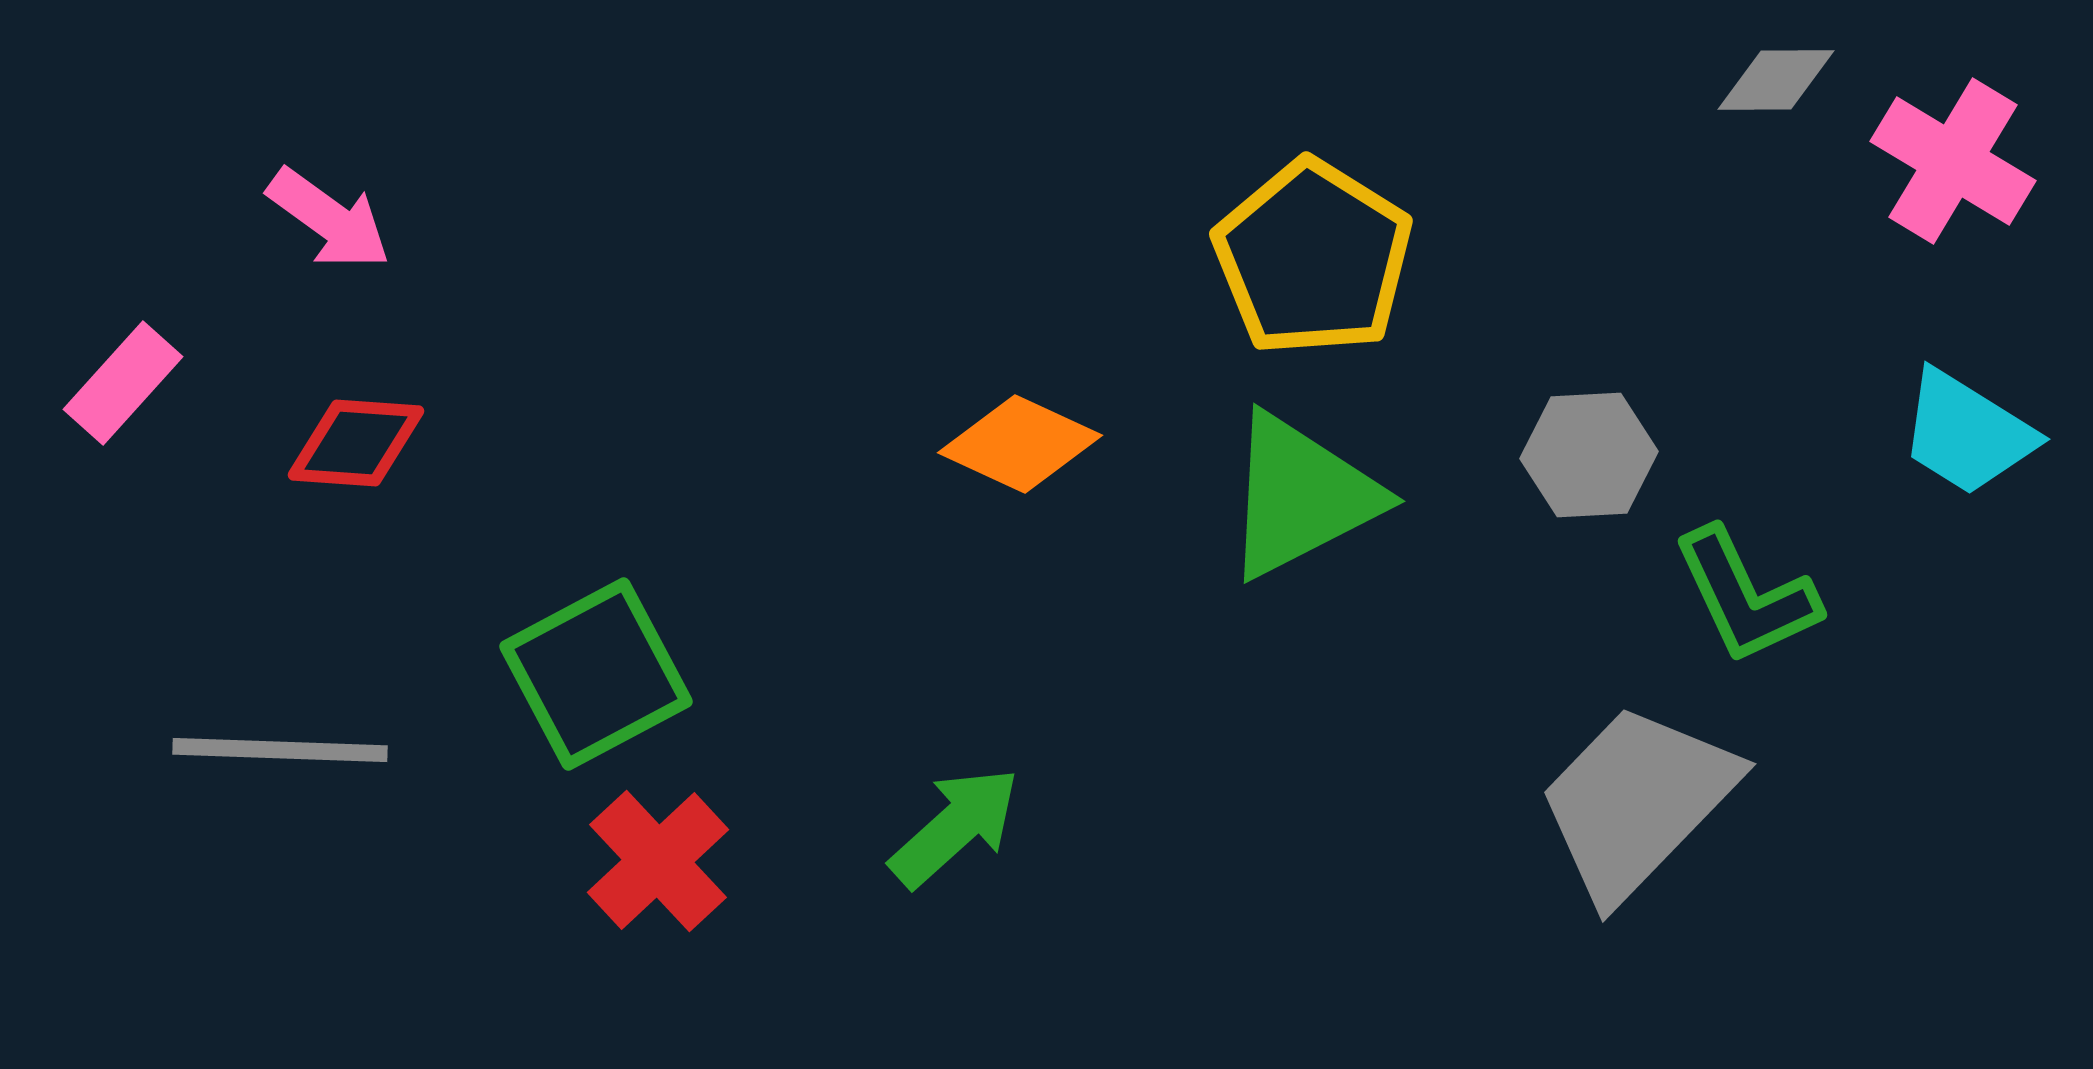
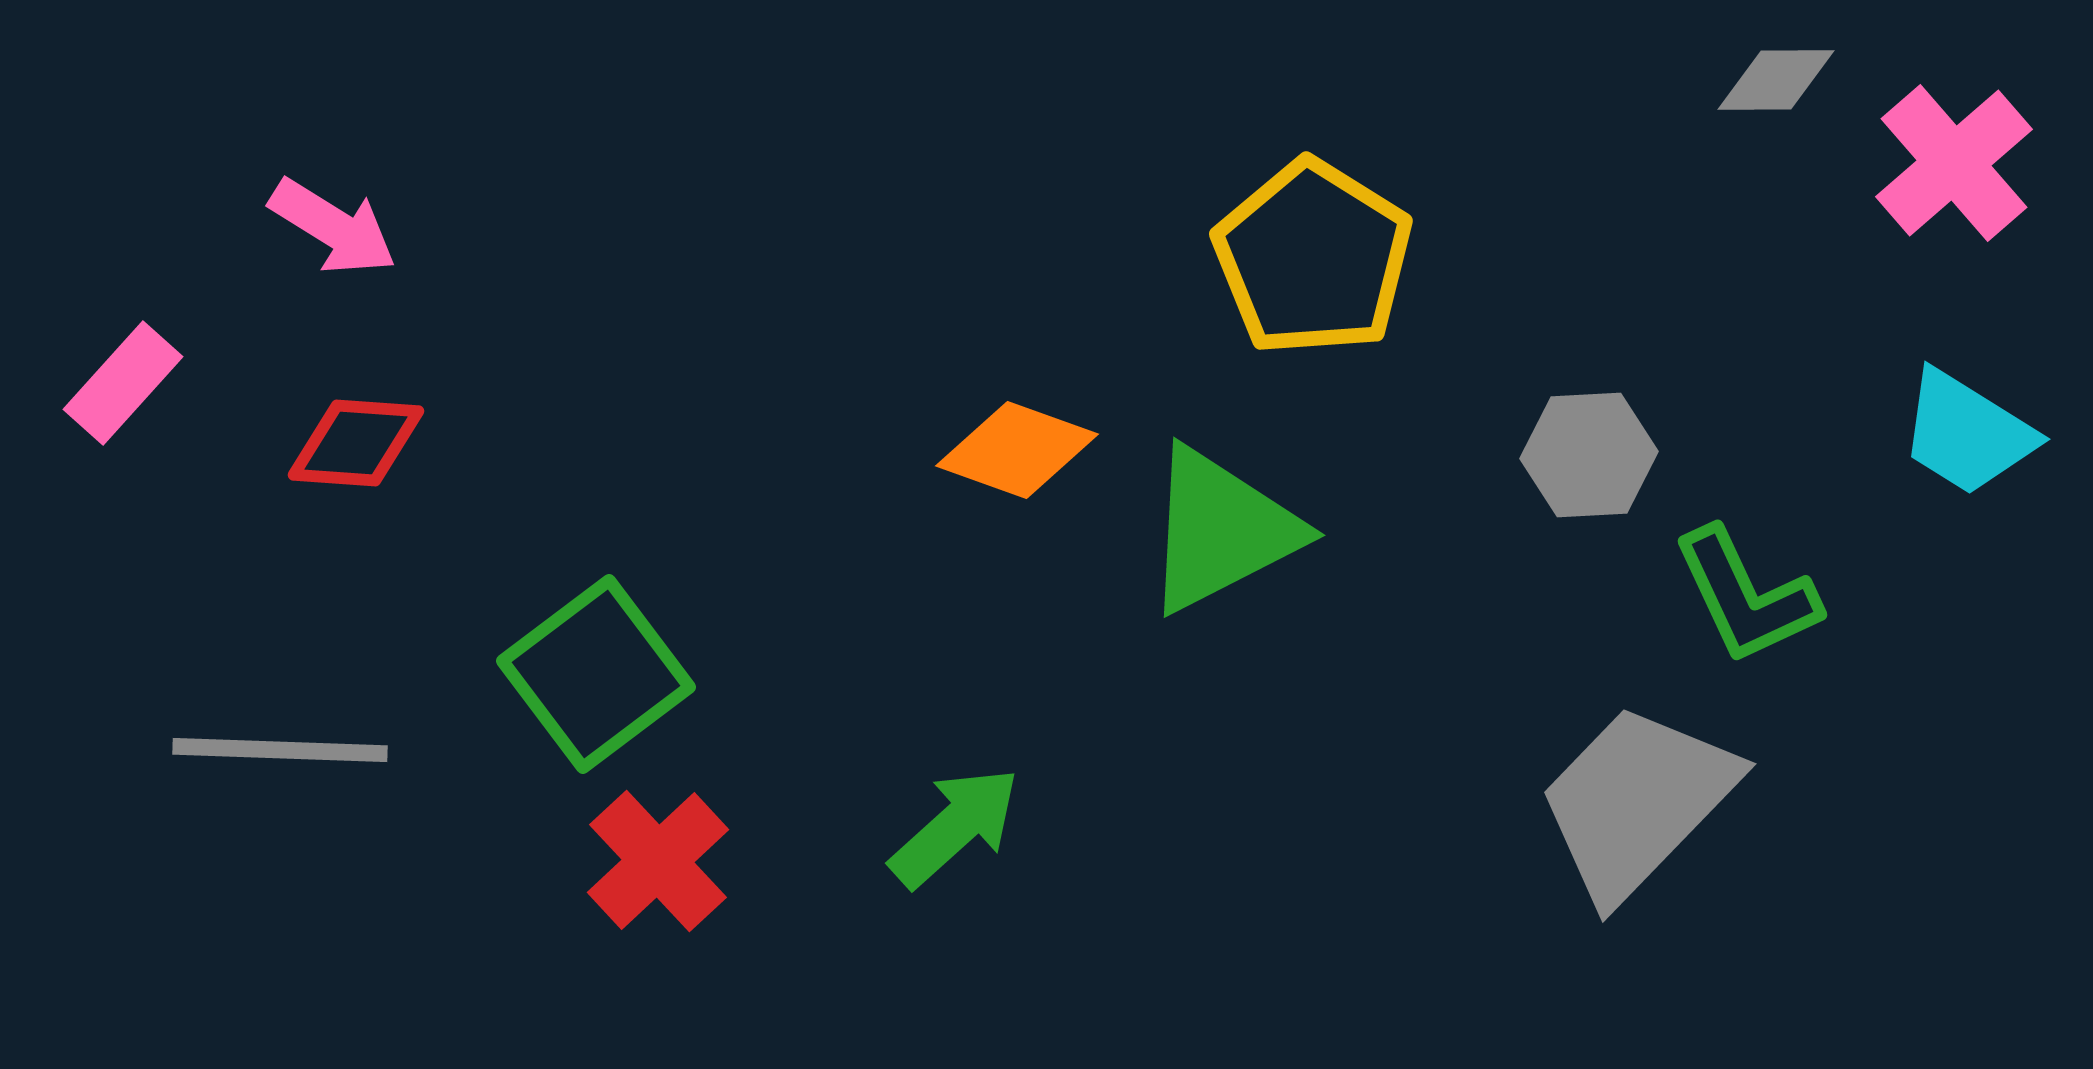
pink cross: moved 1 px right, 2 px down; rotated 18 degrees clockwise
pink arrow: moved 4 px right, 8 px down; rotated 4 degrees counterclockwise
orange diamond: moved 3 px left, 6 px down; rotated 5 degrees counterclockwise
green triangle: moved 80 px left, 34 px down
green square: rotated 9 degrees counterclockwise
